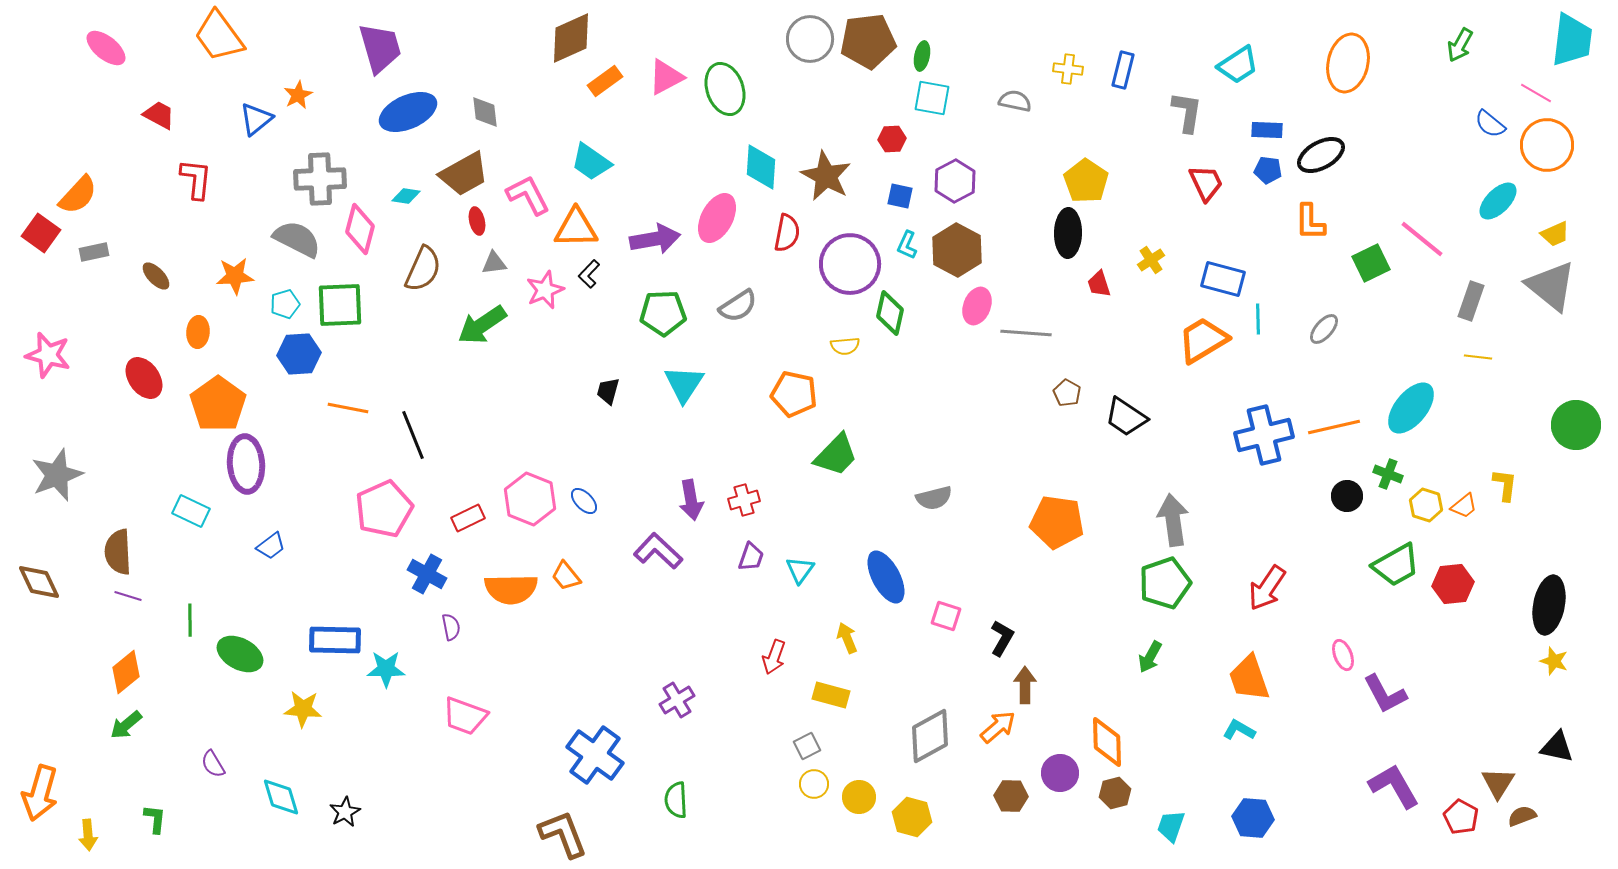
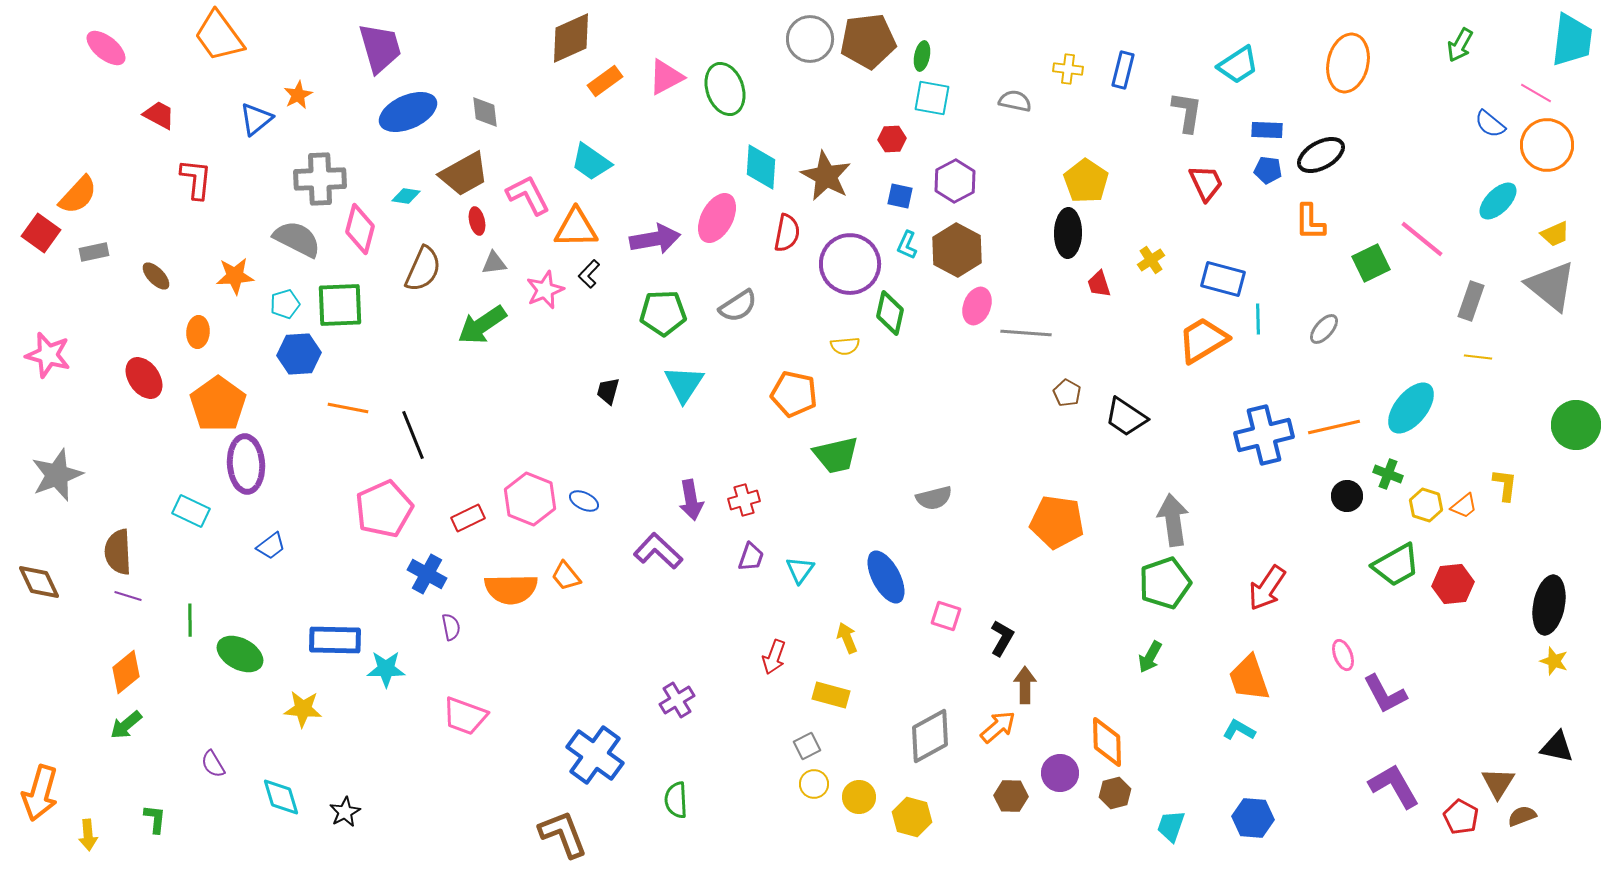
green trapezoid at (836, 455): rotated 33 degrees clockwise
blue ellipse at (584, 501): rotated 20 degrees counterclockwise
